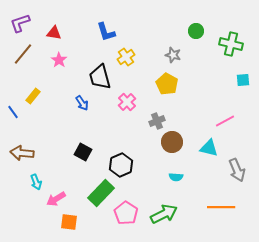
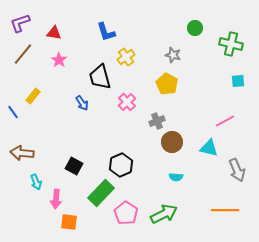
green circle: moved 1 px left, 3 px up
cyan square: moved 5 px left, 1 px down
black square: moved 9 px left, 14 px down
pink arrow: rotated 54 degrees counterclockwise
orange line: moved 4 px right, 3 px down
